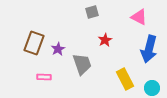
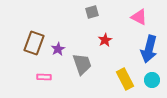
cyan circle: moved 8 px up
